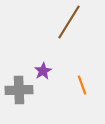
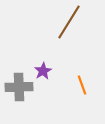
gray cross: moved 3 px up
